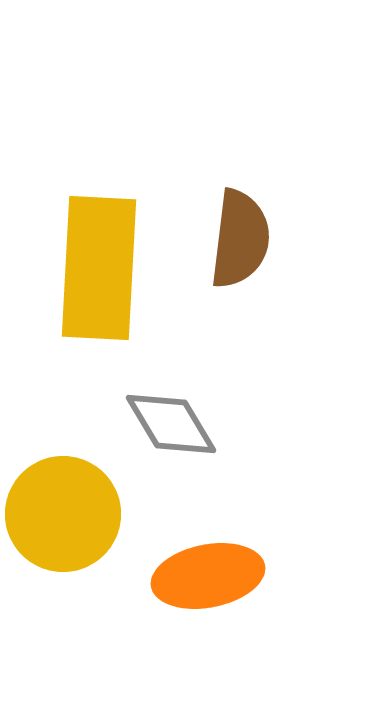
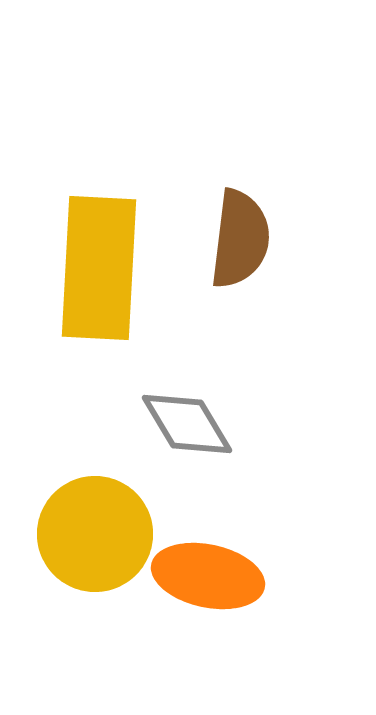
gray diamond: moved 16 px right
yellow circle: moved 32 px right, 20 px down
orange ellipse: rotated 23 degrees clockwise
